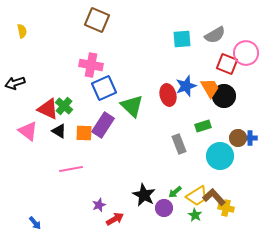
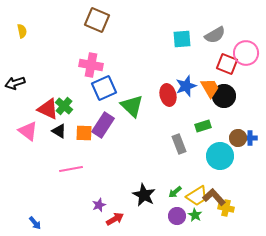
purple circle: moved 13 px right, 8 px down
